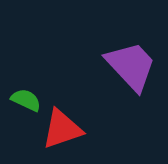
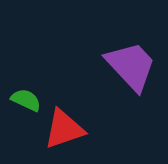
red triangle: moved 2 px right
